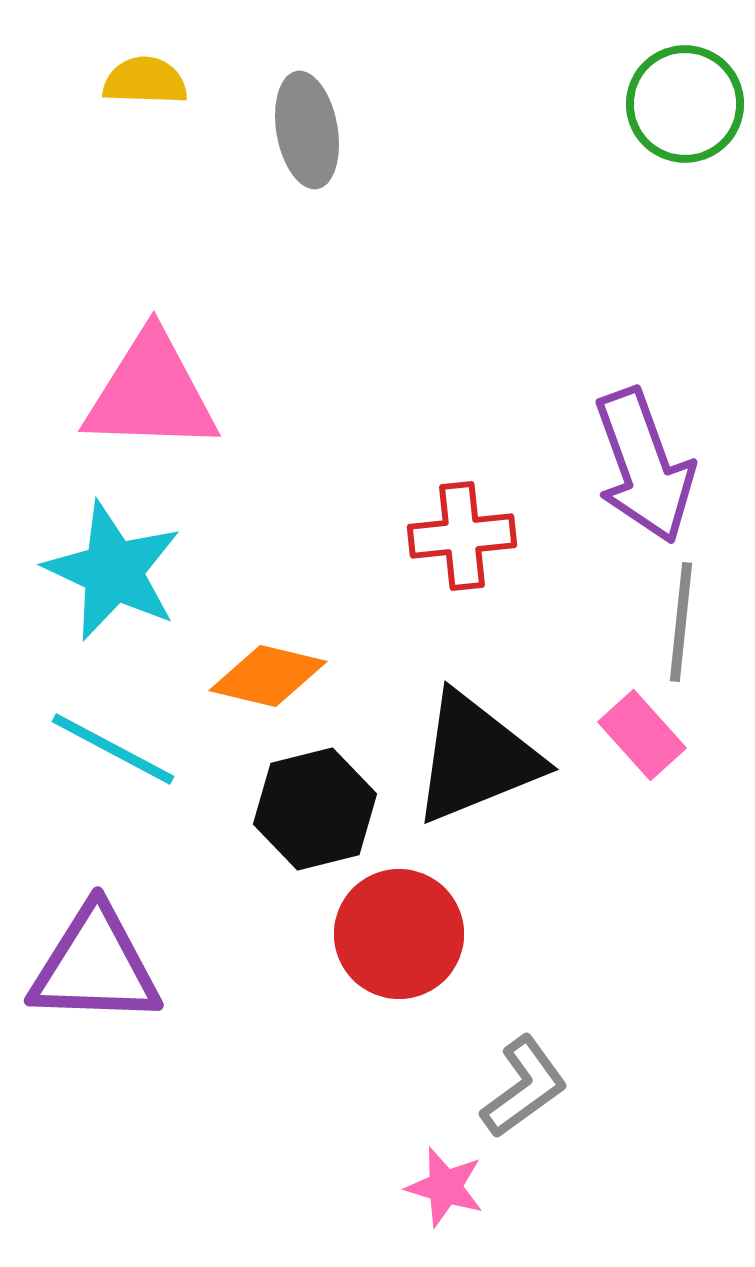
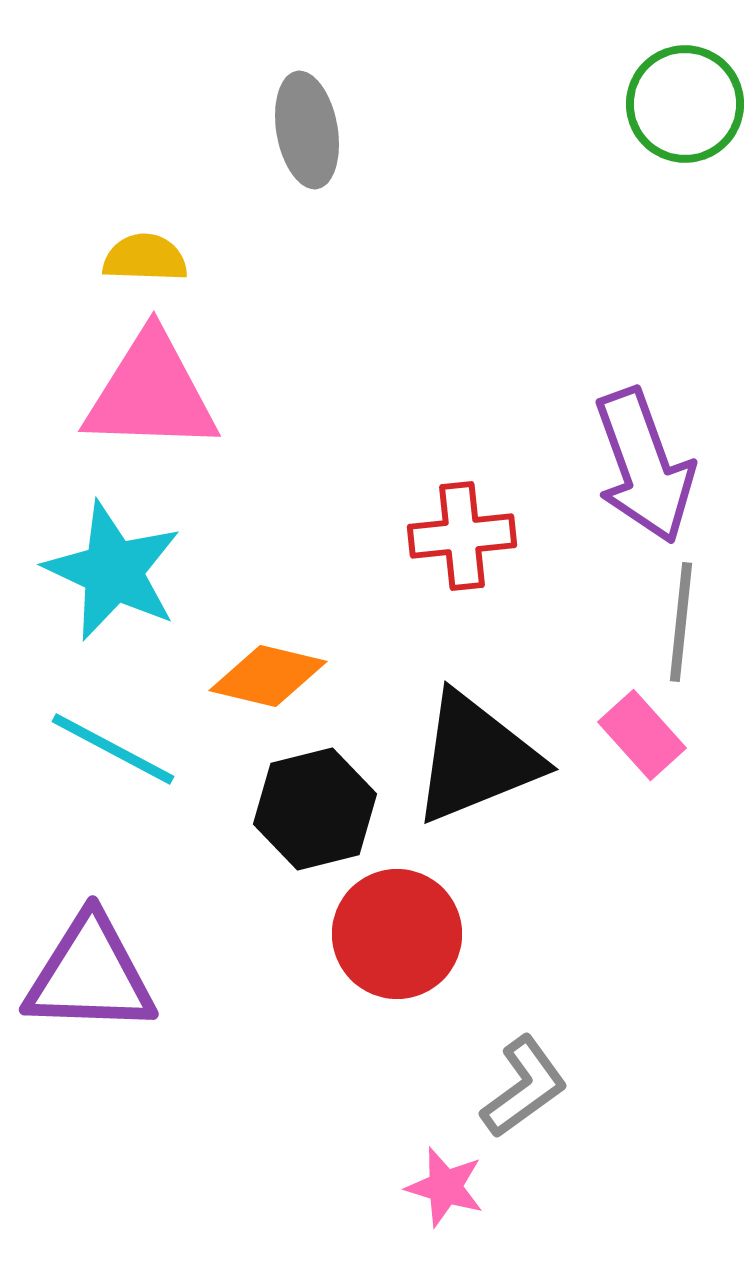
yellow semicircle: moved 177 px down
red circle: moved 2 px left
purple triangle: moved 5 px left, 9 px down
